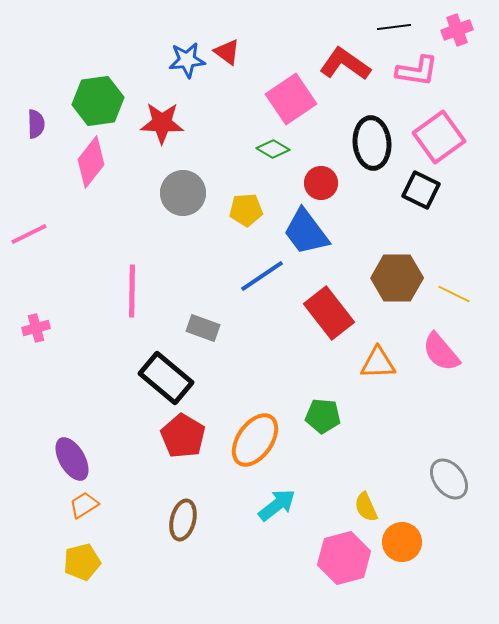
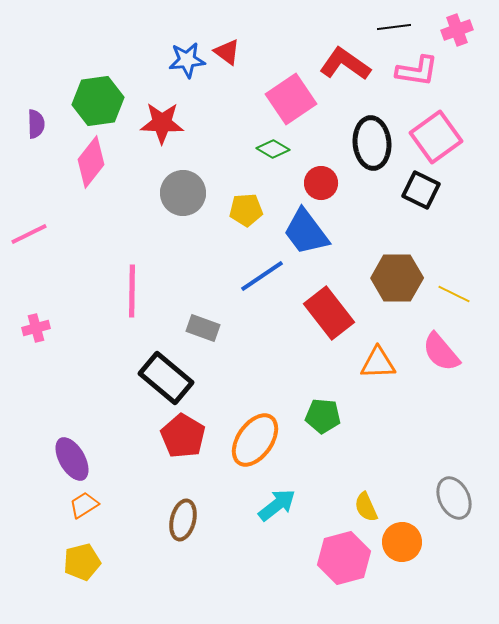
pink square at (439, 137): moved 3 px left
gray ellipse at (449, 479): moved 5 px right, 19 px down; rotated 12 degrees clockwise
